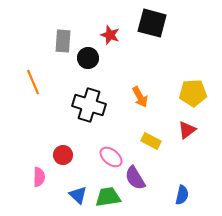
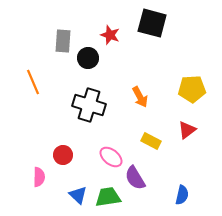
yellow pentagon: moved 1 px left, 4 px up
